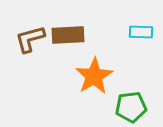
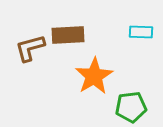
brown L-shape: moved 9 px down
